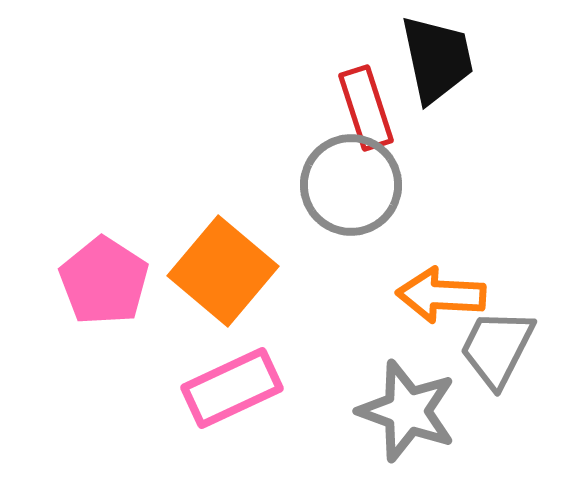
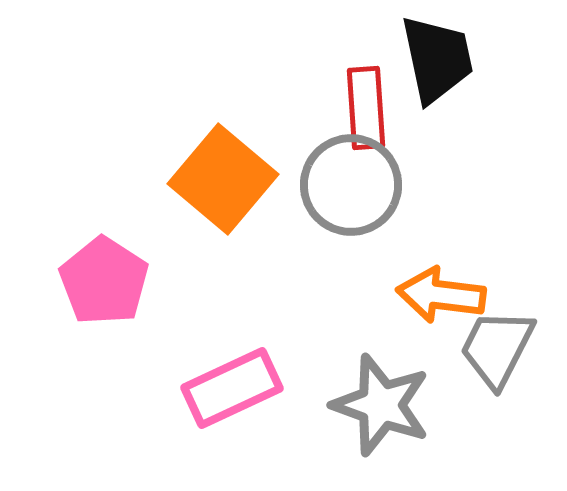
red rectangle: rotated 14 degrees clockwise
orange square: moved 92 px up
orange arrow: rotated 4 degrees clockwise
gray star: moved 26 px left, 6 px up
